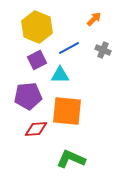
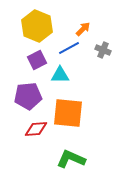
orange arrow: moved 11 px left, 10 px down
yellow hexagon: moved 1 px up
orange square: moved 1 px right, 2 px down
